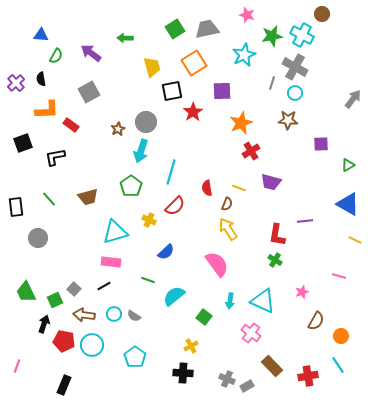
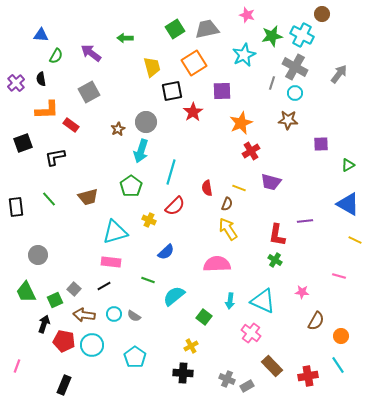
gray arrow at (353, 99): moved 14 px left, 25 px up
gray circle at (38, 238): moved 17 px down
pink semicircle at (217, 264): rotated 56 degrees counterclockwise
pink star at (302, 292): rotated 24 degrees clockwise
